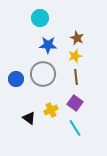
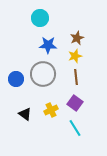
brown star: rotated 24 degrees clockwise
black triangle: moved 4 px left, 4 px up
